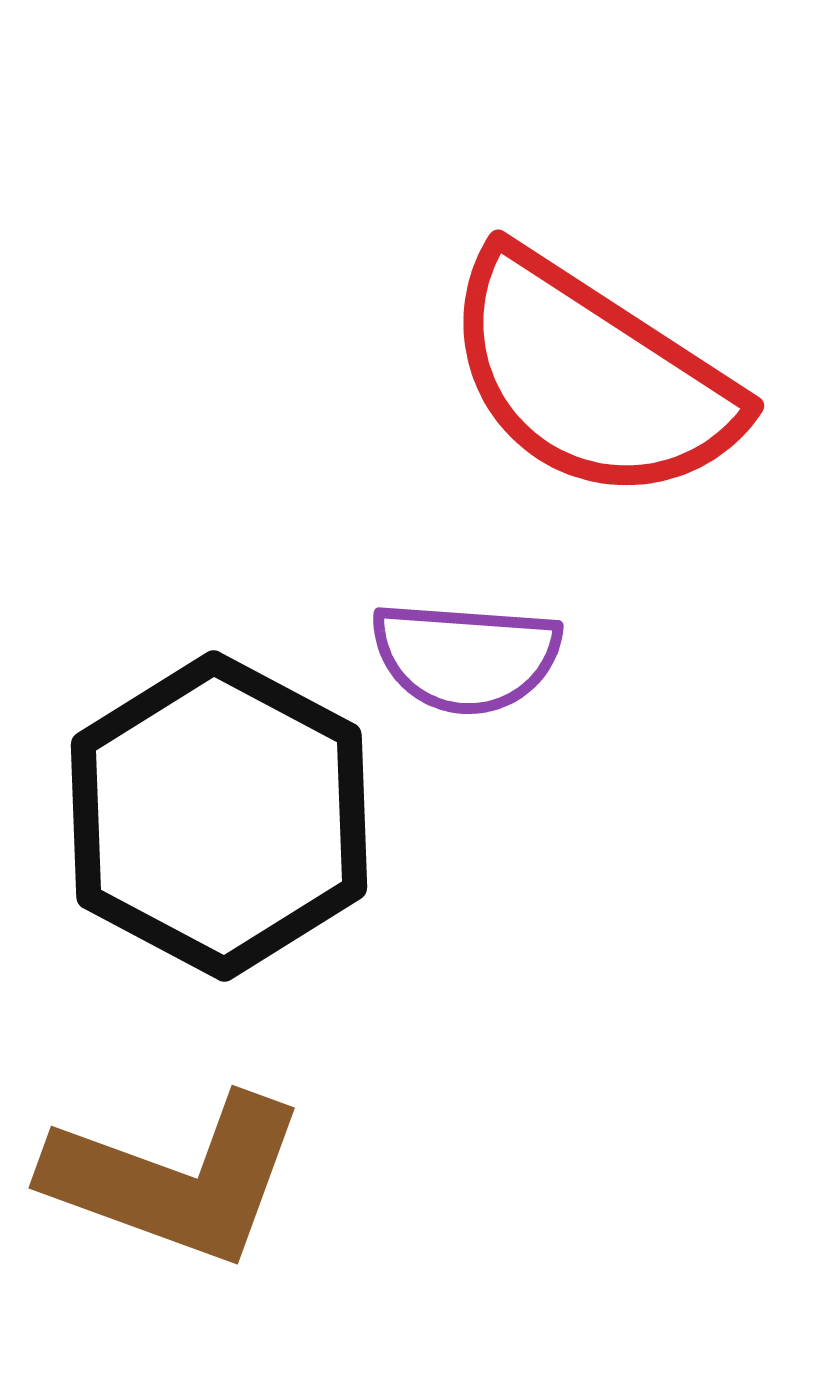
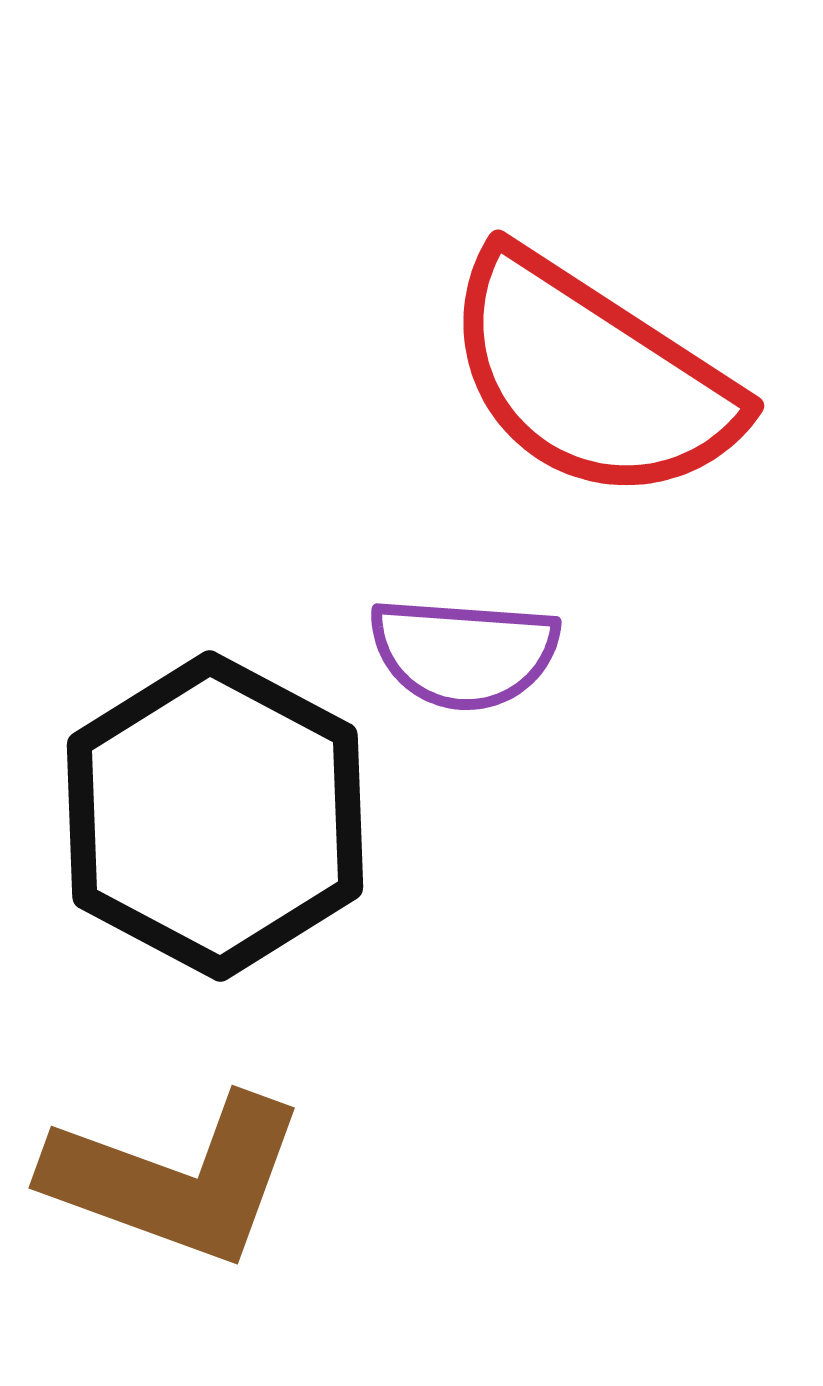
purple semicircle: moved 2 px left, 4 px up
black hexagon: moved 4 px left
